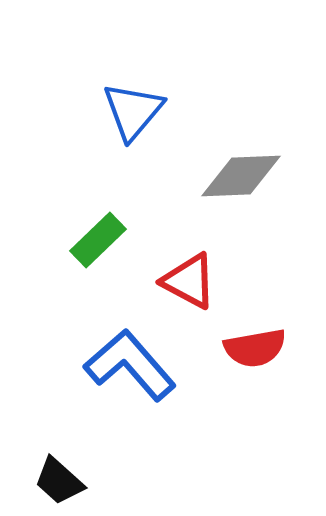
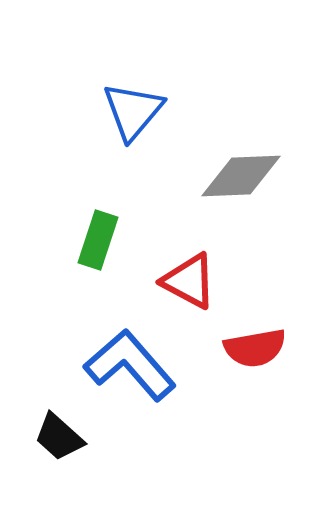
green rectangle: rotated 28 degrees counterclockwise
black trapezoid: moved 44 px up
